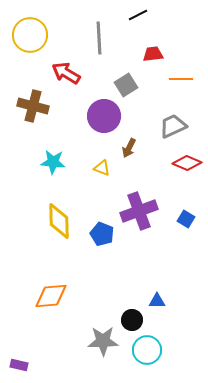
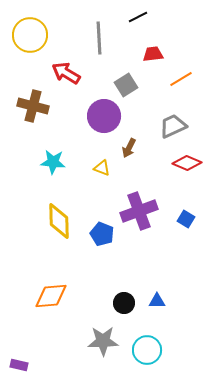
black line: moved 2 px down
orange line: rotated 30 degrees counterclockwise
black circle: moved 8 px left, 17 px up
